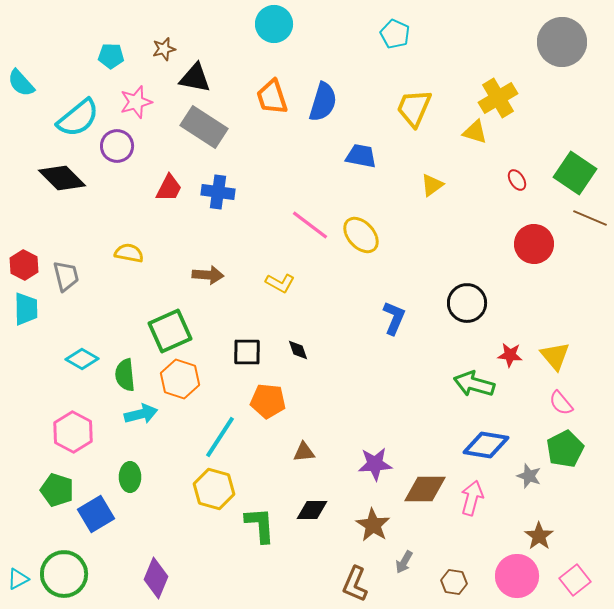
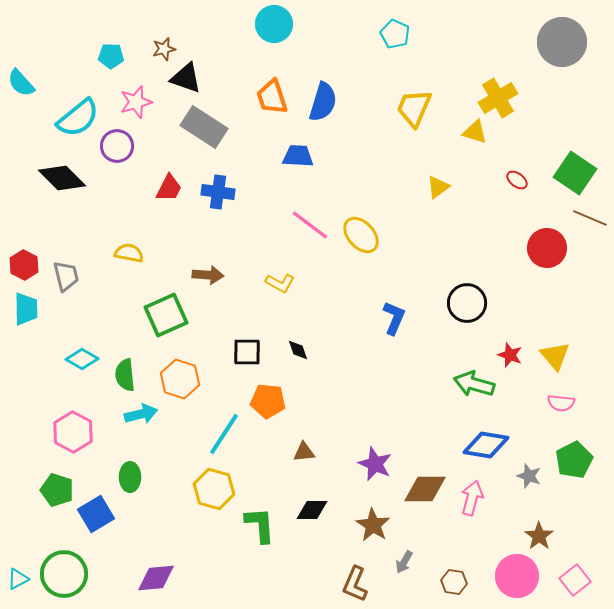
black triangle at (195, 78): moved 9 px left; rotated 8 degrees clockwise
blue trapezoid at (361, 156): moved 63 px left; rotated 8 degrees counterclockwise
red ellipse at (517, 180): rotated 20 degrees counterclockwise
yellow triangle at (432, 185): moved 6 px right, 2 px down
red circle at (534, 244): moved 13 px right, 4 px down
green square at (170, 331): moved 4 px left, 16 px up
red star at (510, 355): rotated 15 degrees clockwise
pink semicircle at (561, 403): rotated 44 degrees counterclockwise
cyan line at (220, 437): moved 4 px right, 3 px up
green pentagon at (565, 449): moved 9 px right, 11 px down
purple star at (375, 464): rotated 28 degrees clockwise
purple diamond at (156, 578): rotated 63 degrees clockwise
